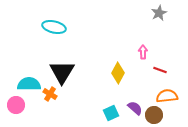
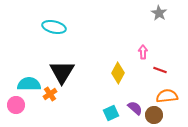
gray star: rotated 14 degrees counterclockwise
orange cross: rotated 24 degrees clockwise
